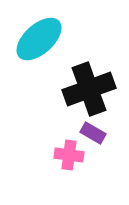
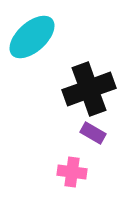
cyan ellipse: moved 7 px left, 2 px up
pink cross: moved 3 px right, 17 px down
